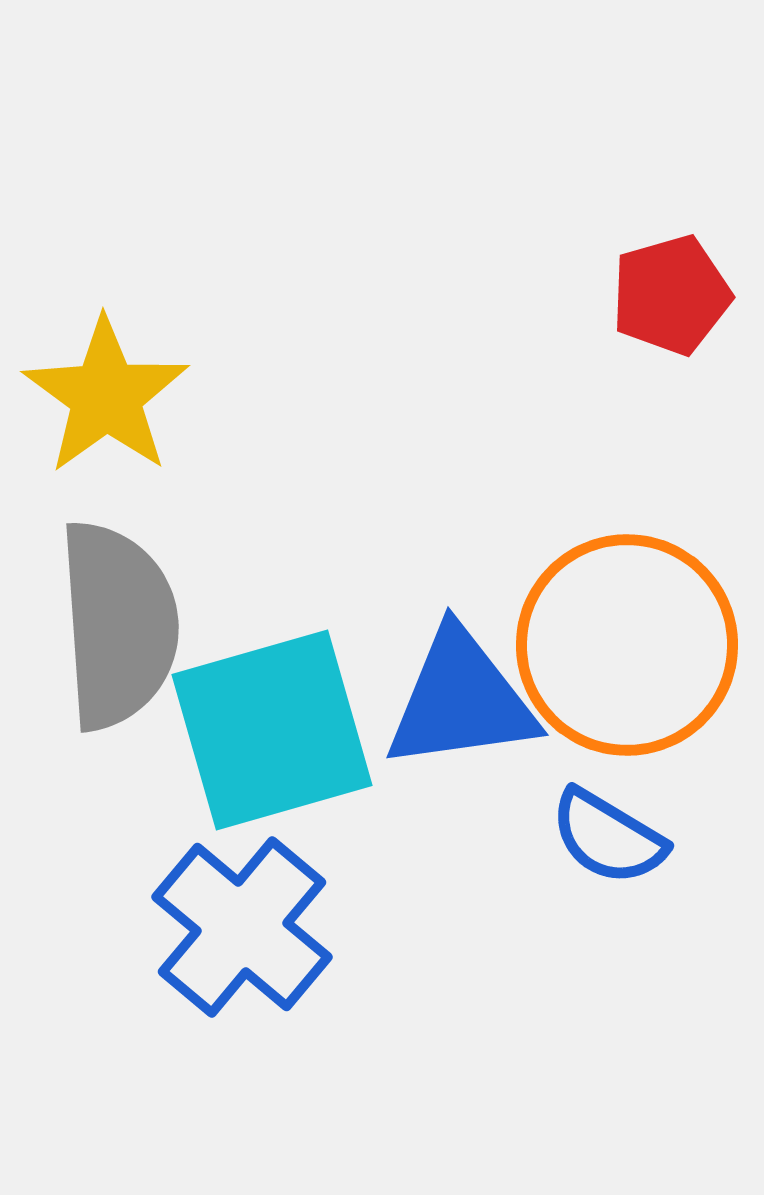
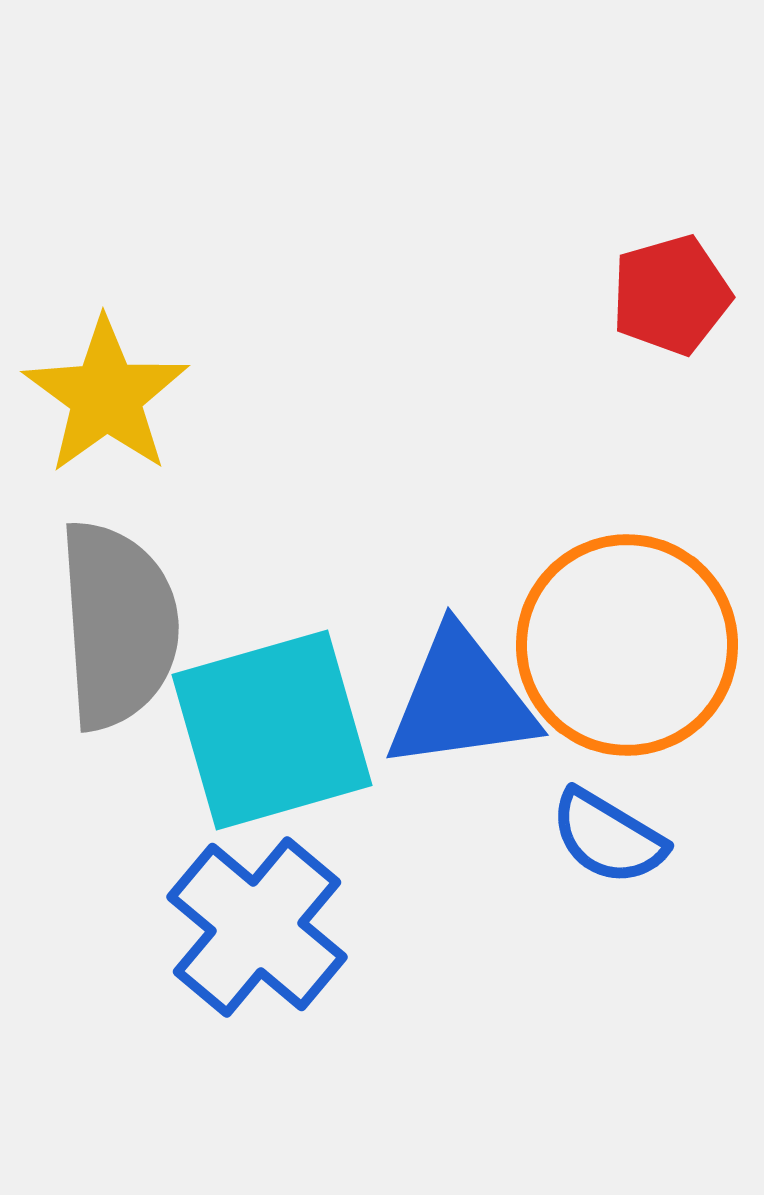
blue cross: moved 15 px right
